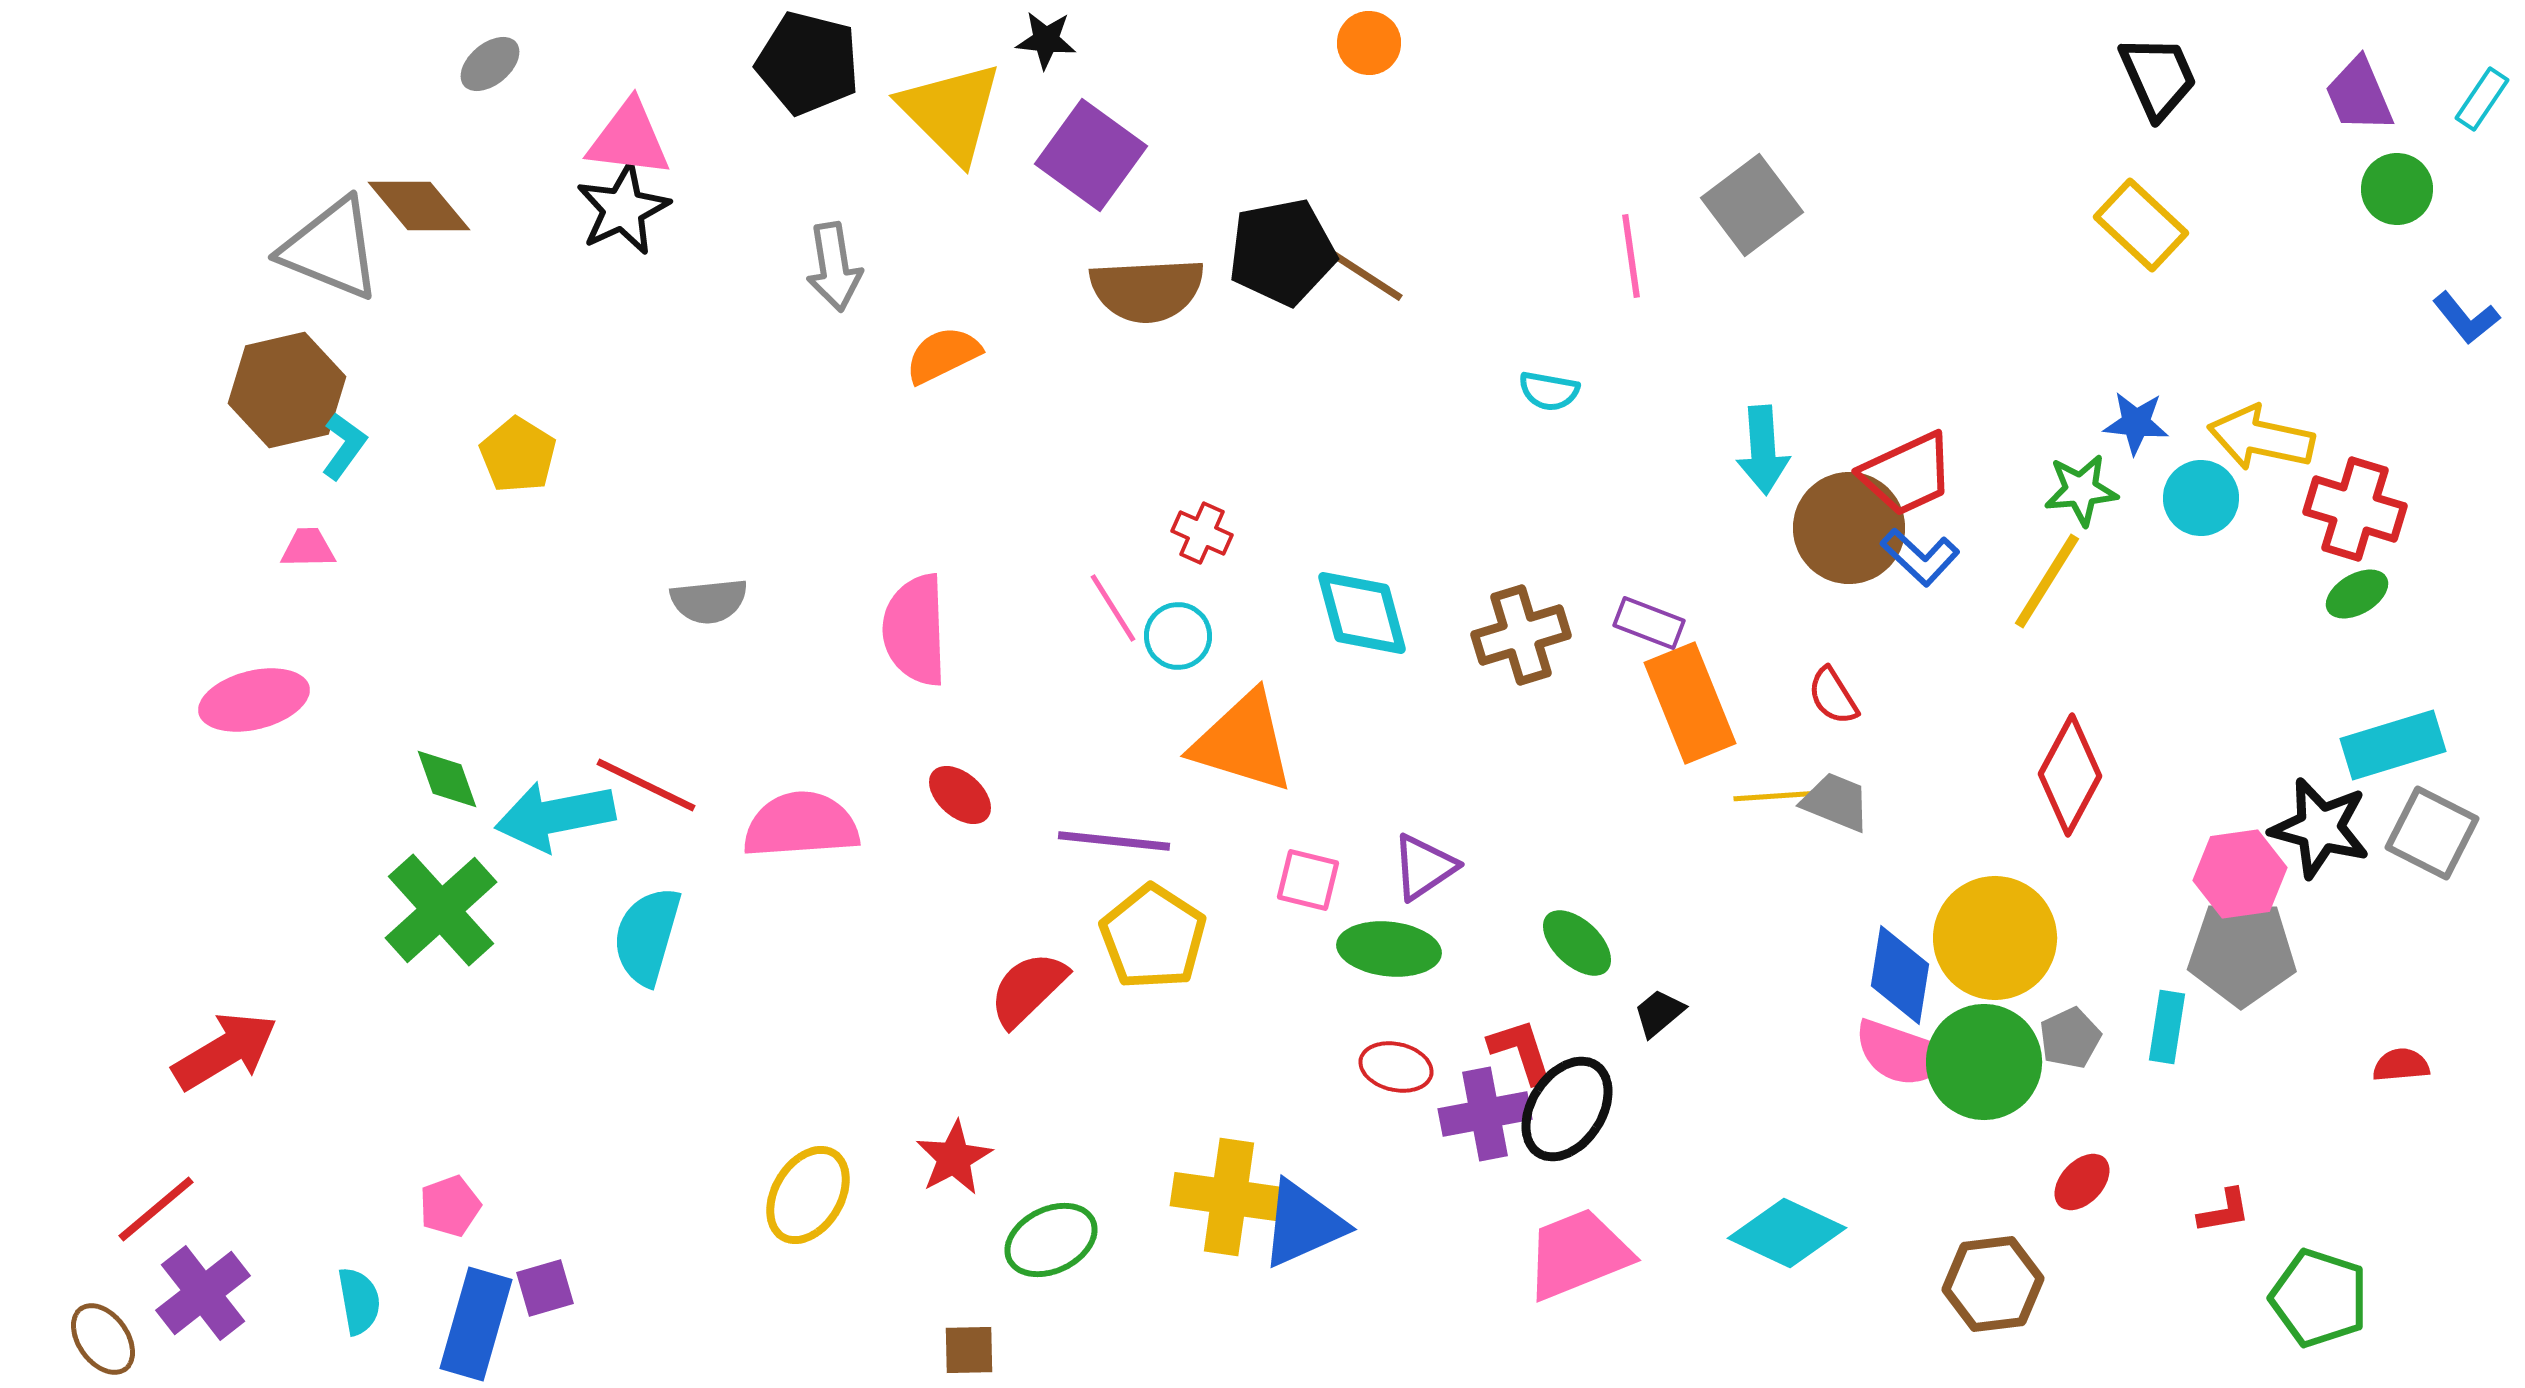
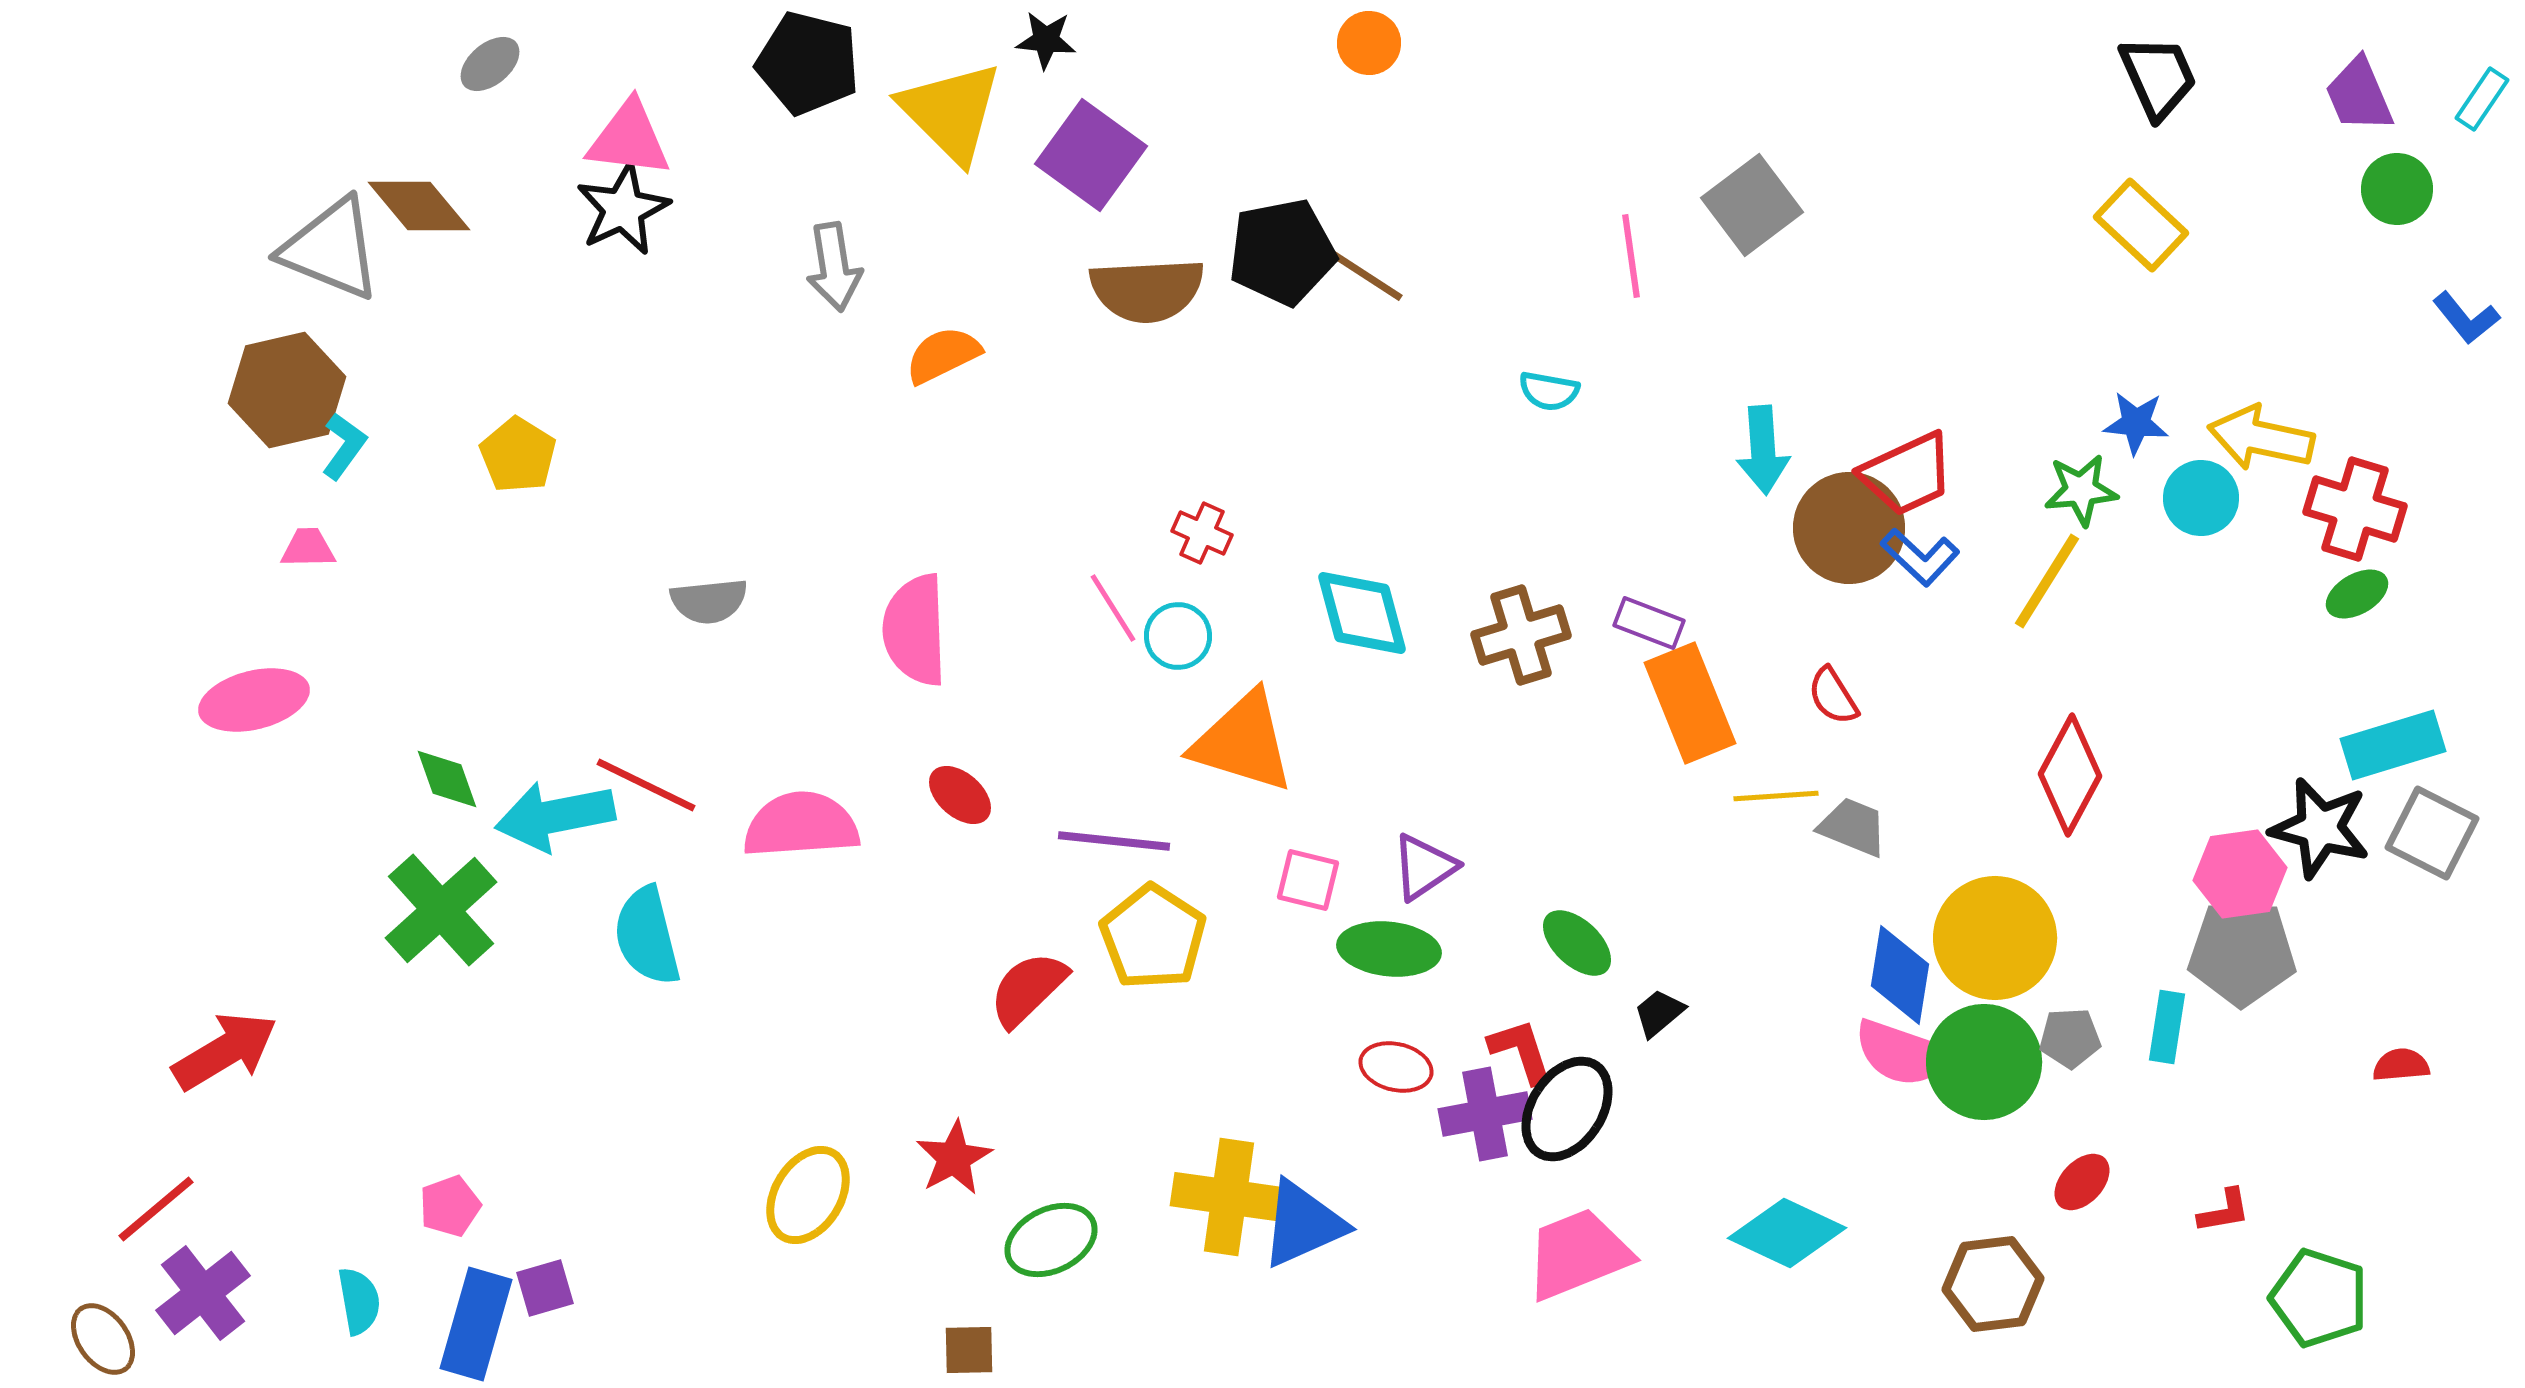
gray trapezoid at (1836, 802): moved 17 px right, 25 px down
cyan semicircle at (647, 936): rotated 30 degrees counterclockwise
gray pentagon at (2070, 1038): rotated 22 degrees clockwise
